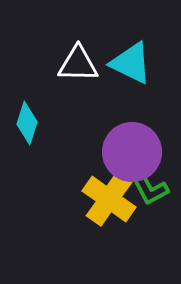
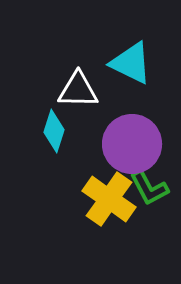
white triangle: moved 26 px down
cyan diamond: moved 27 px right, 8 px down
purple circle: moved 8 px up
